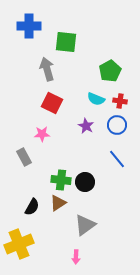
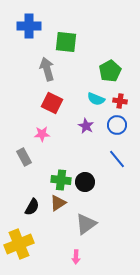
gray triangle: moved 1 px right, 1 px up
